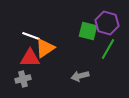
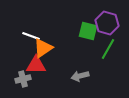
orange triangle: moved 2 px left
red triangle: moved 6 px right, 7 px down
